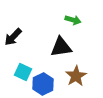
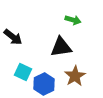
black arrow: rotated 96 degrees counterclockwise
brown star: moved 1 px left
blue hexagon: moved 1 px right
